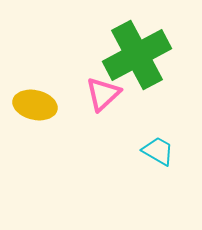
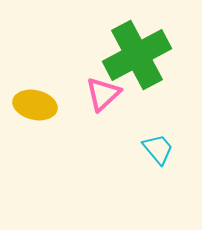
cyan trapezoid: moved 2 px up; rotated 20 degrees clockwise
